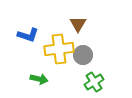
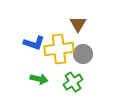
blue L-shape: moved 6 px right, 8 px down
gray circle: moved 1 px up
green cross: moved 21 px left
